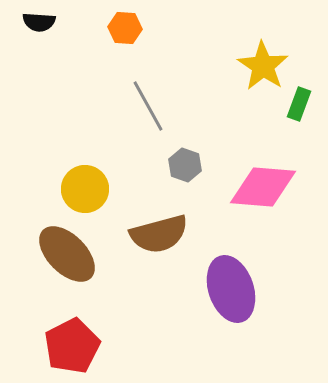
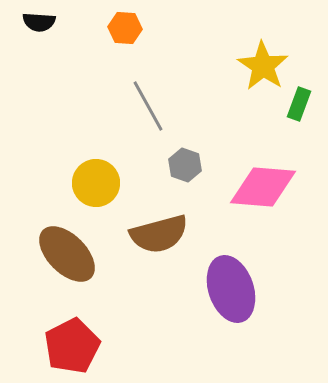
yellow circle: moved 11 px right, 6 px up
